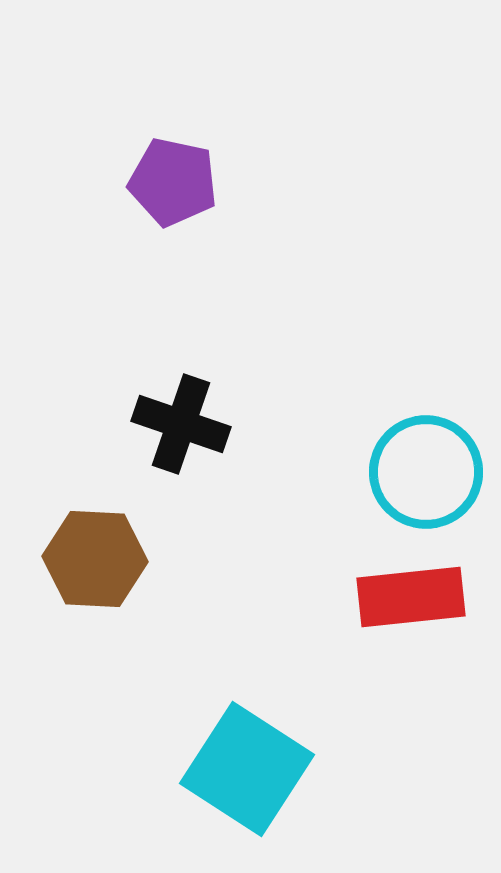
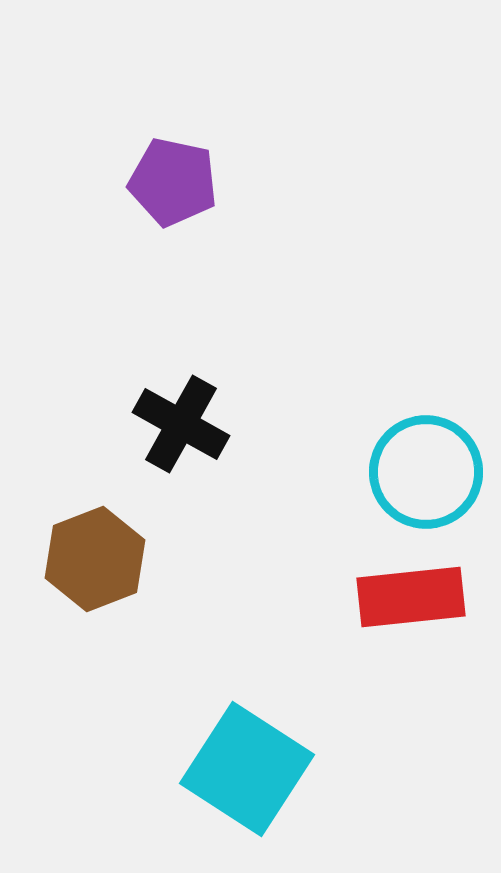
black cross: rotated 10 degrees clockwise
brown hexagon: rotated 24 degrees counterclockwise
